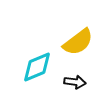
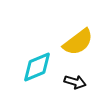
black arrow: rotated 10 degrees clockwise
